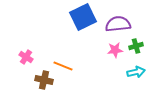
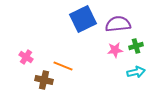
blue square: moved 2 px down
